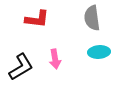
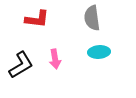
black L-shape: moved 2 px up
